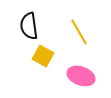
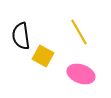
black semicircle: moved 8 px left, 10 px down
pink ellipse: moved 2 px up
